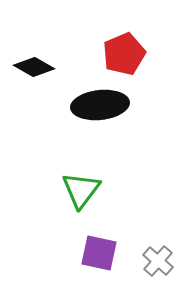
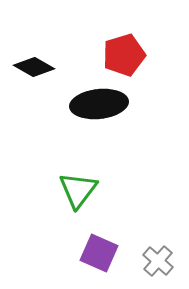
red pentagon: moved 1 px down; rotated 6 degrees clockwise
black ellipse: moved 1 px left, 1 px up
green triangle: moved 3 px left
purple square: rotated 12 degrees clockwise
